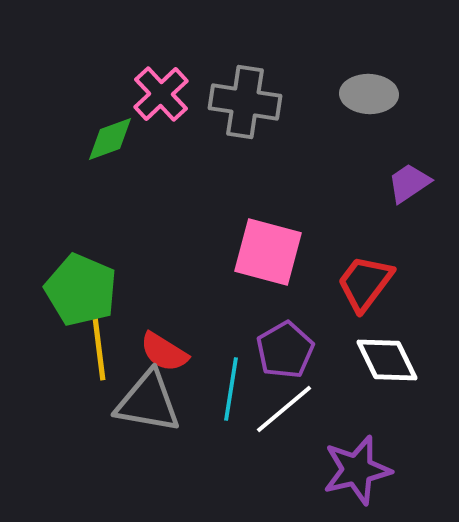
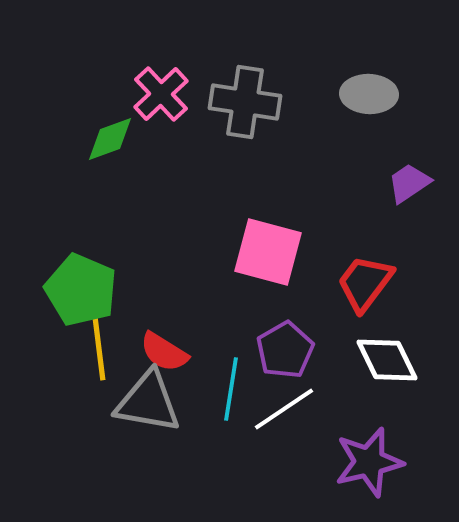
white line: rotated 6 degrees clockwise
purple star: moved 12 px right, 8 px up
